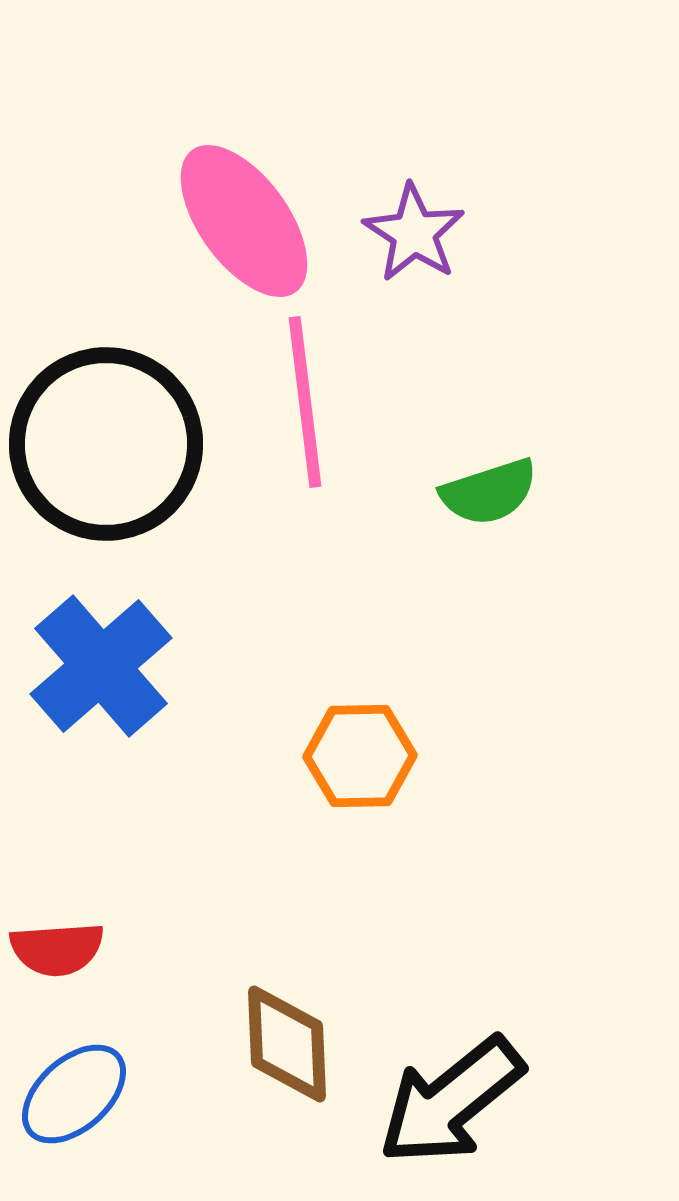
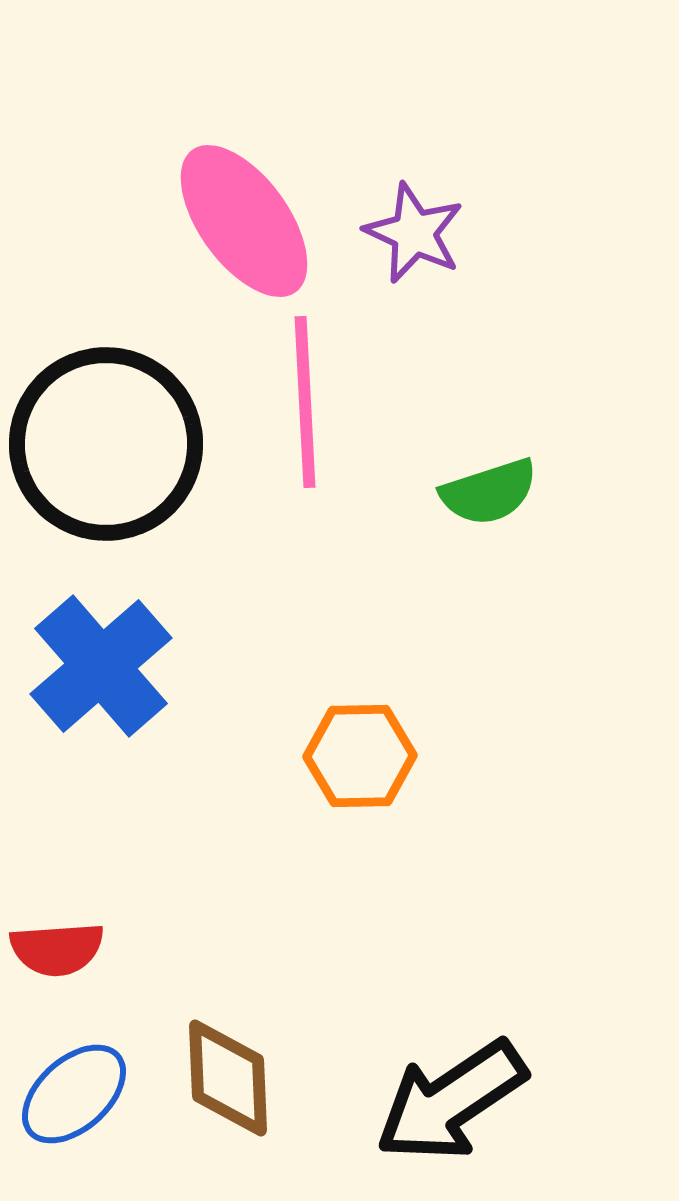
purple star: rotated 8 degrees counterclockwise
pink line: rotated 4 degrees clockwise
brown diamond: moved 59 px left, 34 px down
black arrow: rotated 5 degrees clockwise
